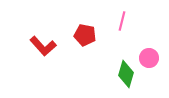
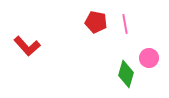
pink line: moved 3 px right, 3 px down; rotated 24 degrees counterclockwise
red pentagon: moved 11 px right, 13 px up
red L-shape: moved 16 px left
